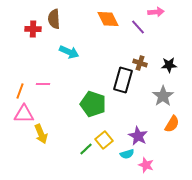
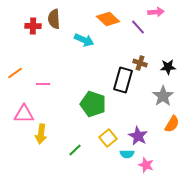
orange diamond: rotated 20 degrees counterclockwise
red cross: moved 3 px up
cyan arrow: moved 15 px right, 12 px up
black star: moved 1 px left, 2 px down
orange line: moved 5 px left, 18 px up; rotated 35 degrees clockwise
yellow arrow: rotated 30 degrees clockwise
yellow square: moved 4 px right, 2 px up
green line: moved 11 px left, 1 px down
cyan semicircle: rotated 16 degrees clockwise
